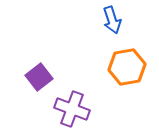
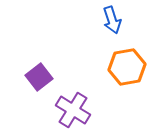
purple cross: moved 1 px right, 1 px down; rotated 12 degrees clockwise
